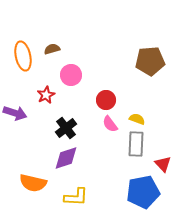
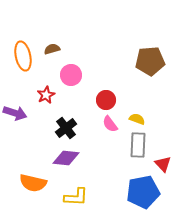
gray rectangle: moved 2 px right, 1 px down
purple diamond: rotated 24 degrees clockwise
